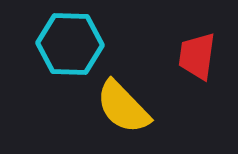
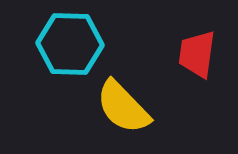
red trapezoid: moved 2 px up
